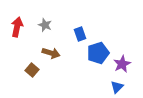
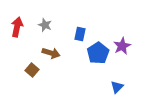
blue rectangle: rotated 32 degrees clockwise
blue pentagon: rotated 15 degrees counterclockwise
purple star: moved 18 px up
